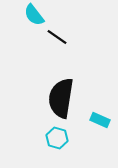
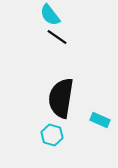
cyan semicircle: moved 16 px right
cyan hexagon: moved 5 px left, 3 px up
